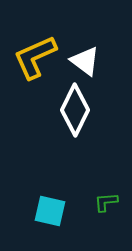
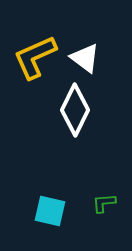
white triangle: moved 3 px up
green L-shape: moved 2 px left, 1 px down
